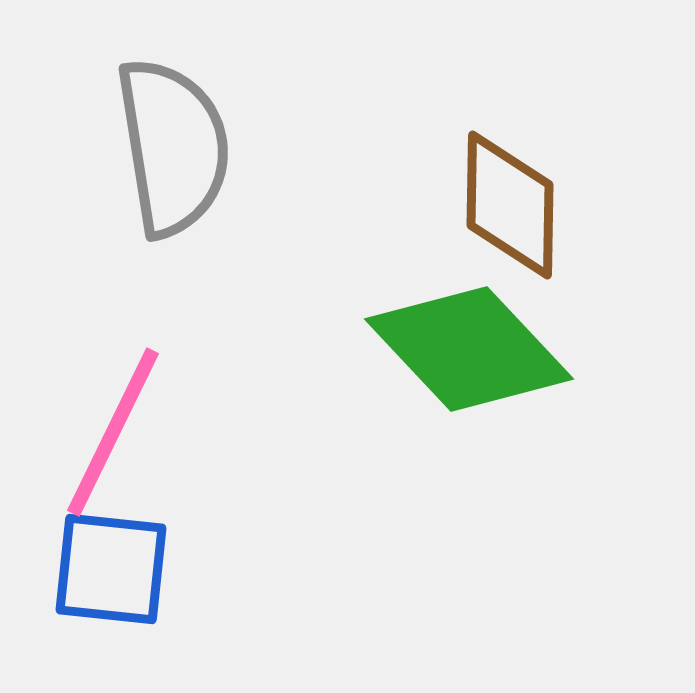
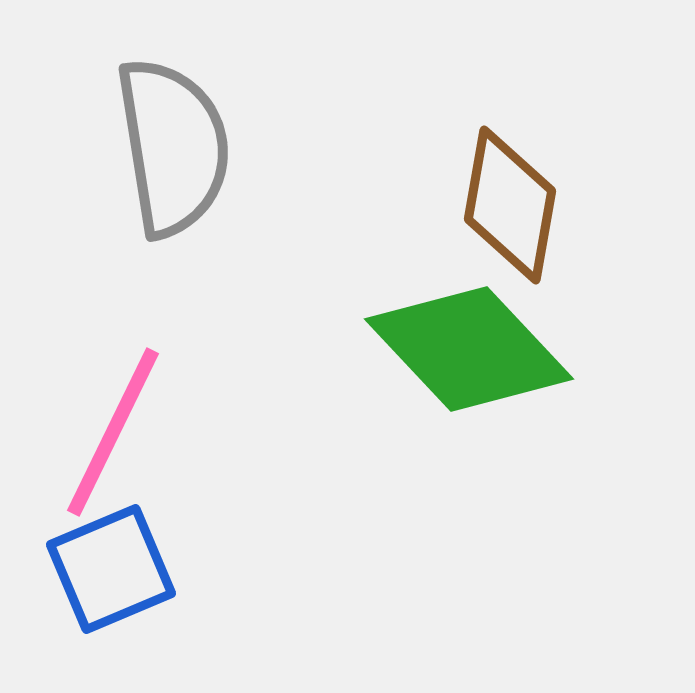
brown diamond: rotated 9 degrees clockwise
blue square: rotated 29 degrees counterclockwise
